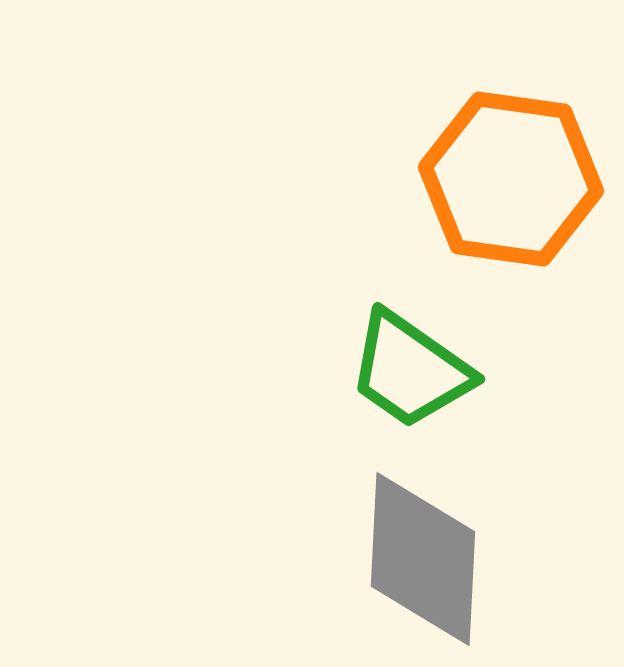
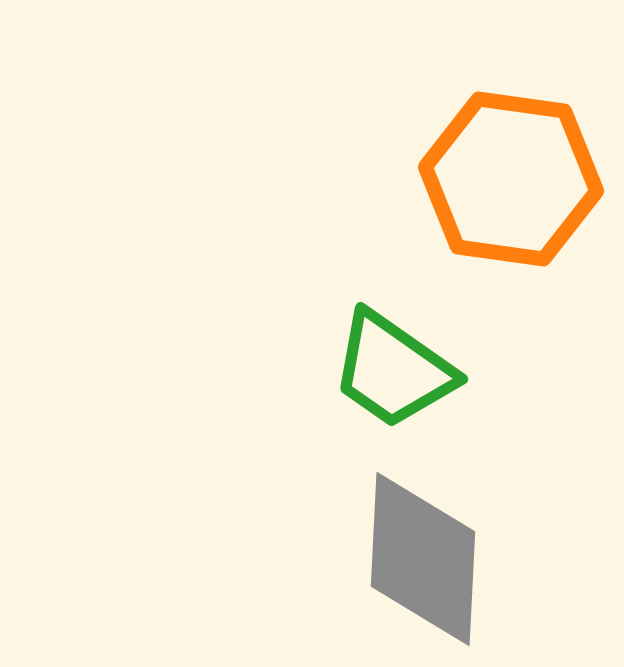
green trapezoid: moved 17 px left
